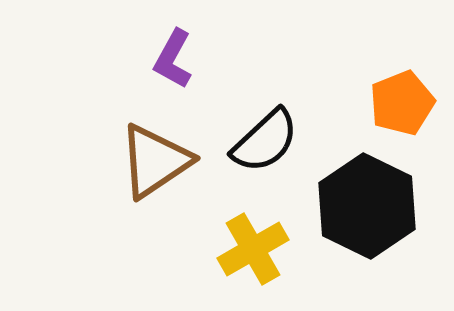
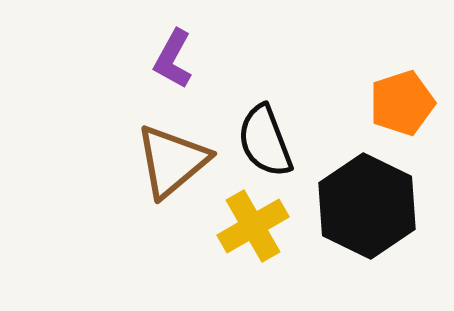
orange pentagon: rotated 4 degrees clockwise
black semicircle: rotated 112 degrees clockwise
brown triangle: moved 17 px right; rotated 6 degrees counterclockwise
yellow cross: moved 23 px up
